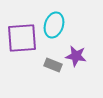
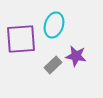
purple square: moved 1 px left, 1 px down
gray rectangle: rotated 66 degrees counterclockwise
